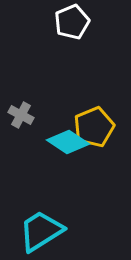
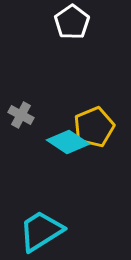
white pentagon: rotated 12 degrees counterclockwise
